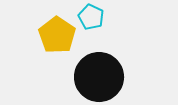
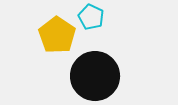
black circle: moved 4 px left, 1 px up
